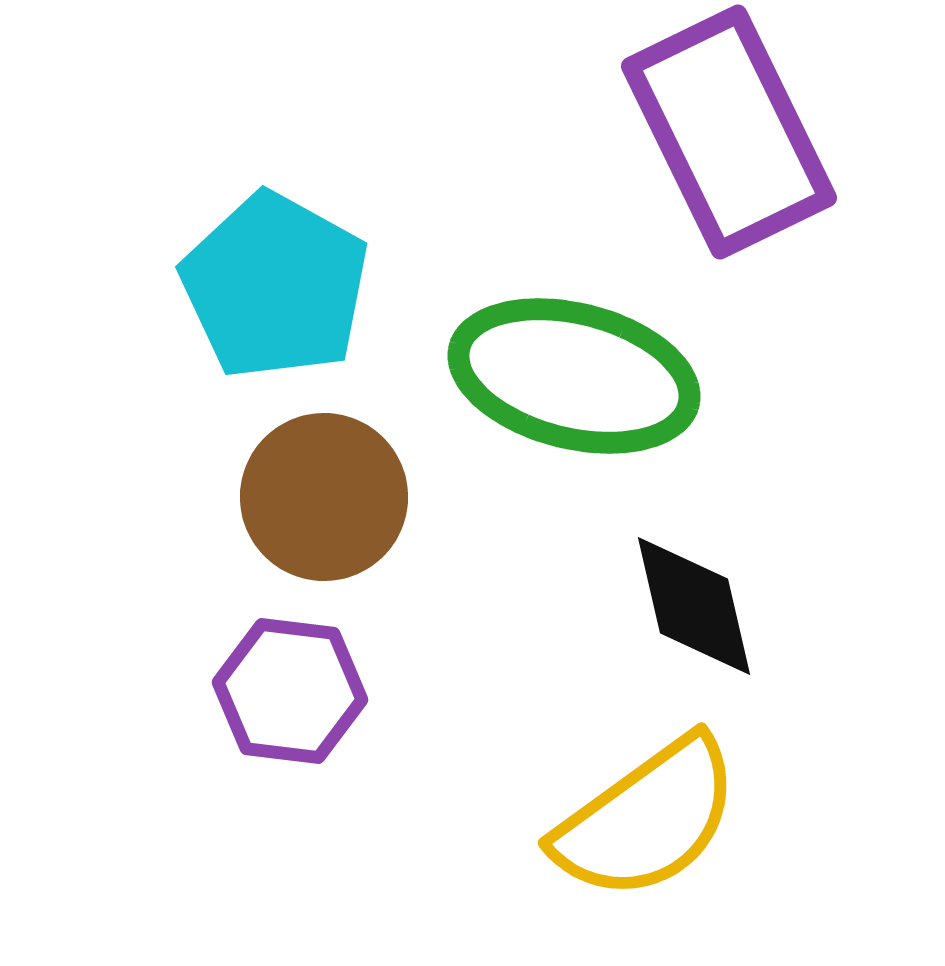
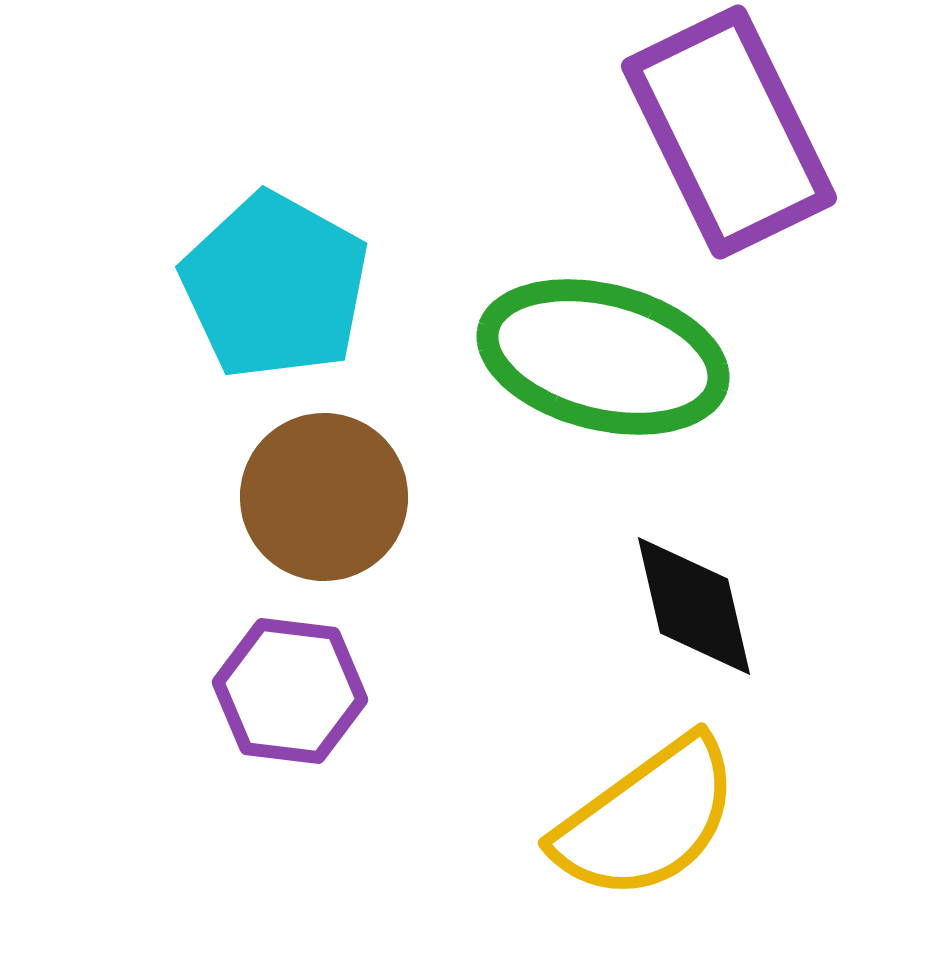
green ellipse: moved 29 px right, 19 px up
